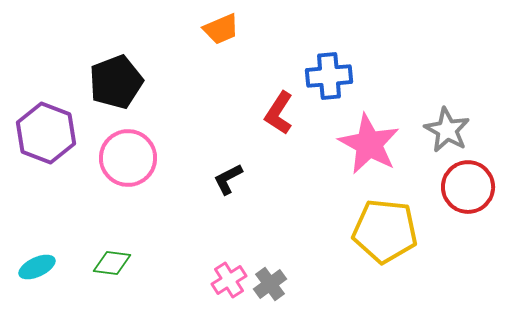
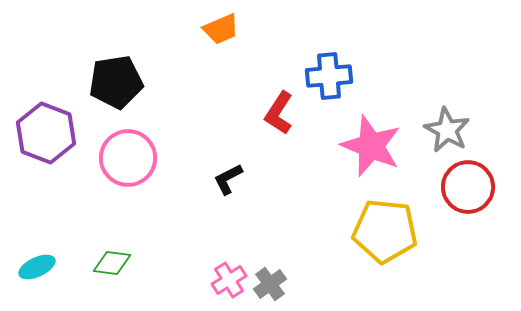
black pentagon: rotated 12 degrees clockwise
pink star: moved 2 px right, 2 px down; rotated 6 degrees counterclockwise
